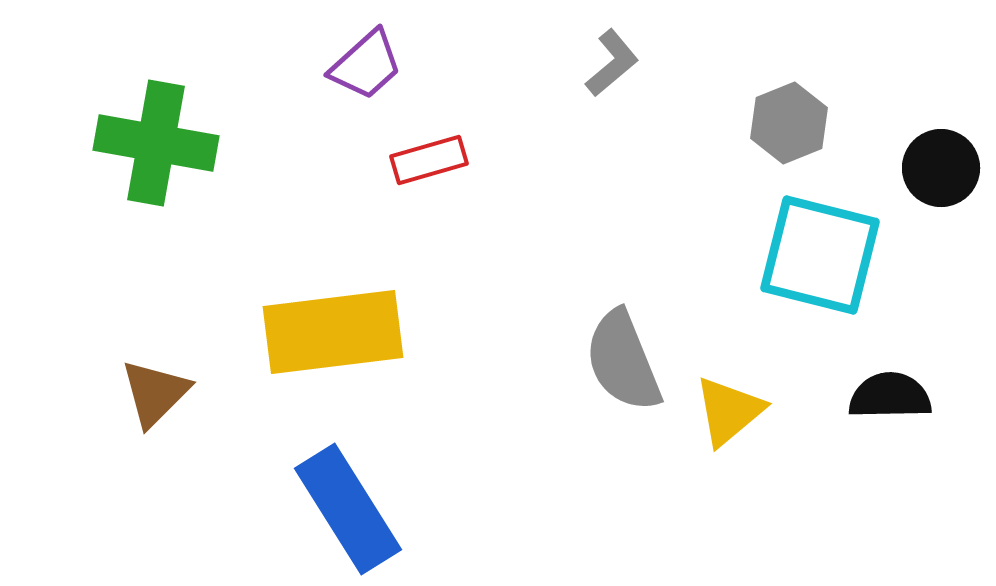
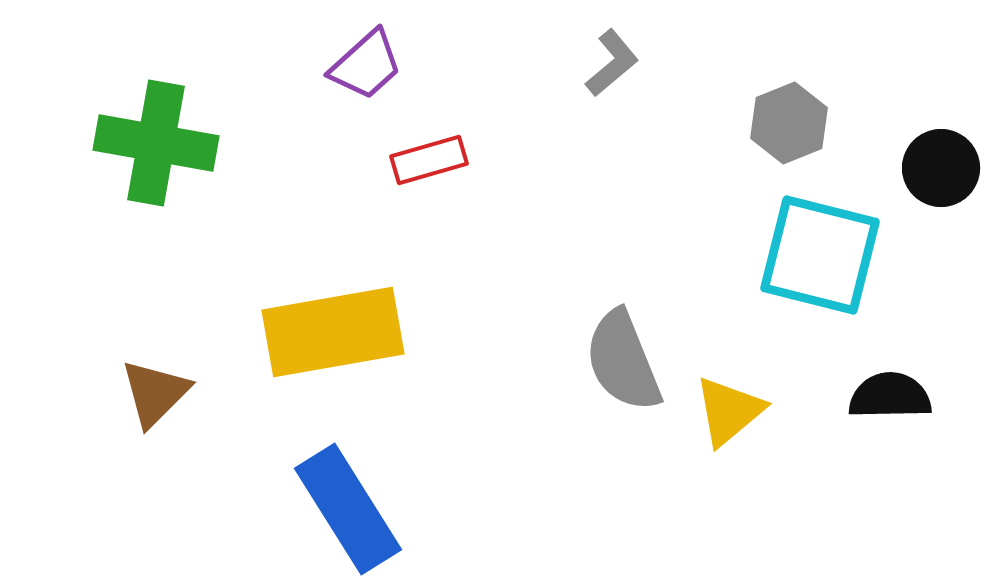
yellow rectangle: rotated 3 degrees counterclockwise
